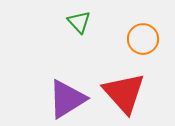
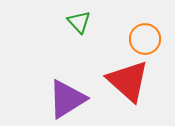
orange circle: moved 2 px right
red triangle: moved 4 px right, 12 px up; rotated 6 degrees counterclockwise
